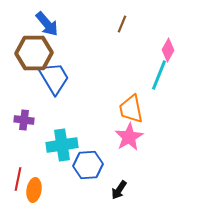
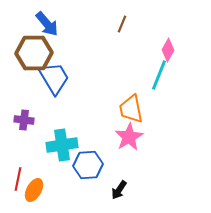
orange ellipse: rotated 20 degrees clockwise
